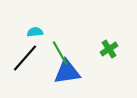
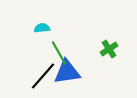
cyan semicircle: moved 7 px right, 4 px up
green line: moved 1 px left
black line: moved 18 px right, 18 px down
